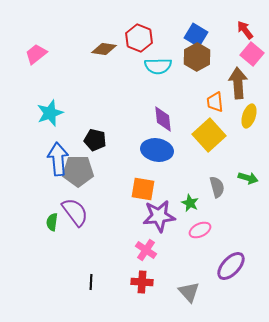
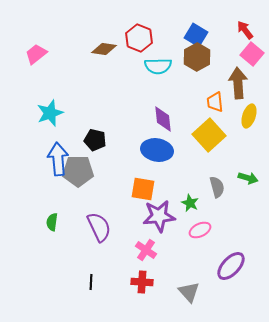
purple semicircle: moved 24 px right, 15 px down; rotated 12 degrees clockwise
